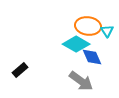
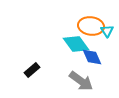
orange ellipse: moved 3 px right
cyan diamond: rotated 24 degrees clockwise
black rectangle: moved 12 px right
